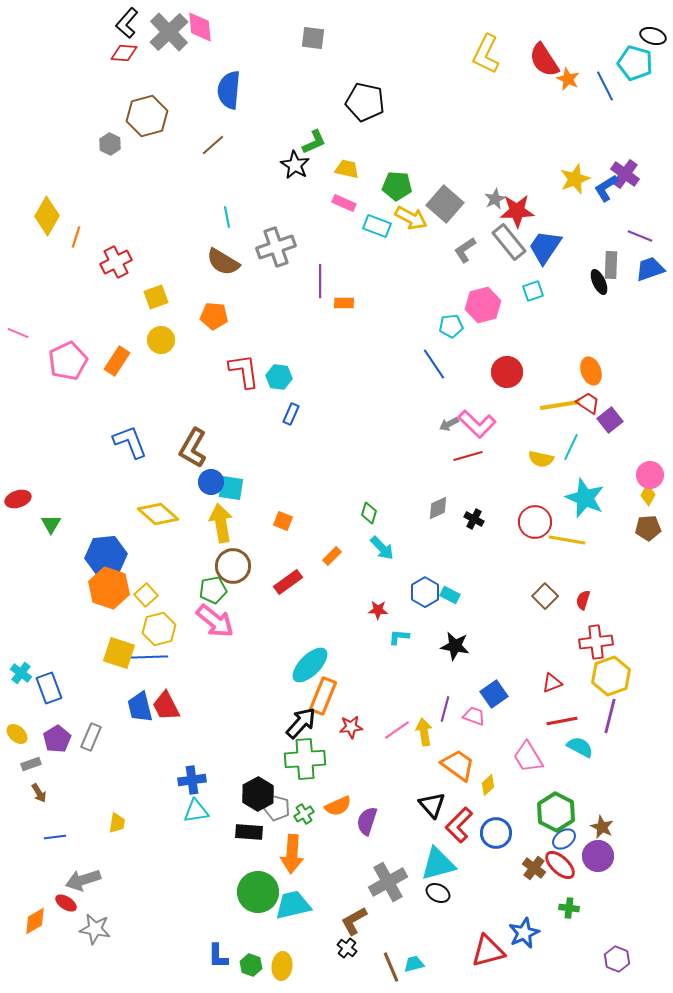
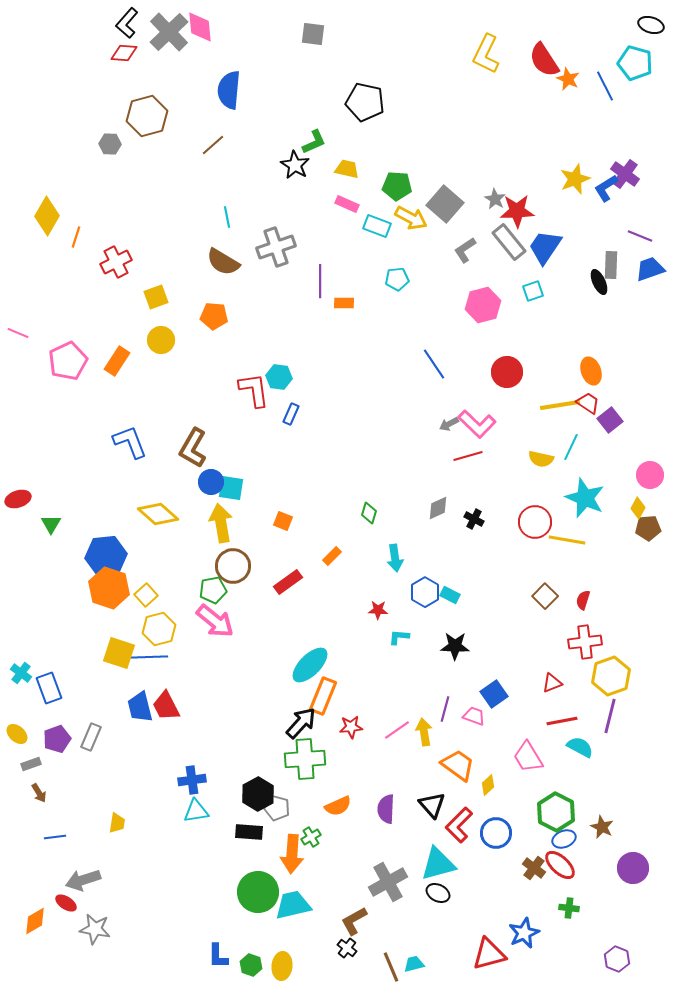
black ellipse at (653, 36): moved 2 px left, 11 px up
gray square at (313, 38): moved 4 px up
gray hexagon at (110, 144): rotated 25 degrees counterclockwise
gray star at (495, 199): rotated 15 degrees counterclockwise
pink rectangle at (344, 203): moved 3 px right, 1 px down
cyan pentagon at (451, 326): moved 54 px left, 47 px up
red L-shape at (244, 371): moved 10 px right, 19 px down
yellow diamond at (648, 495): moved 10 px left, 13 px down
cyan arrow at (382, 548): moved 13 px right, 10 px down; rotated 36 degrees clockwise
red cross at (596, 642): moved 11 px left
black star at (455, 646): rotated 8 degrees counterclockwise
purple pentagon at (57, 739): rotated 12 degrees clockwise
green cross at (304, 814): moved 7 px right, 23 px down
purple semicircle at (367, 821): moved 19 px right, 12 px up; rotated 16 degrees counterclockwise
blue ellipse at (564, 839): rotated 15 degrees clockwise
purple circle at (598, 856): moved 35 px right, 12 px down
red triangle at (488, 951): moved 1 px right, 3 px down
